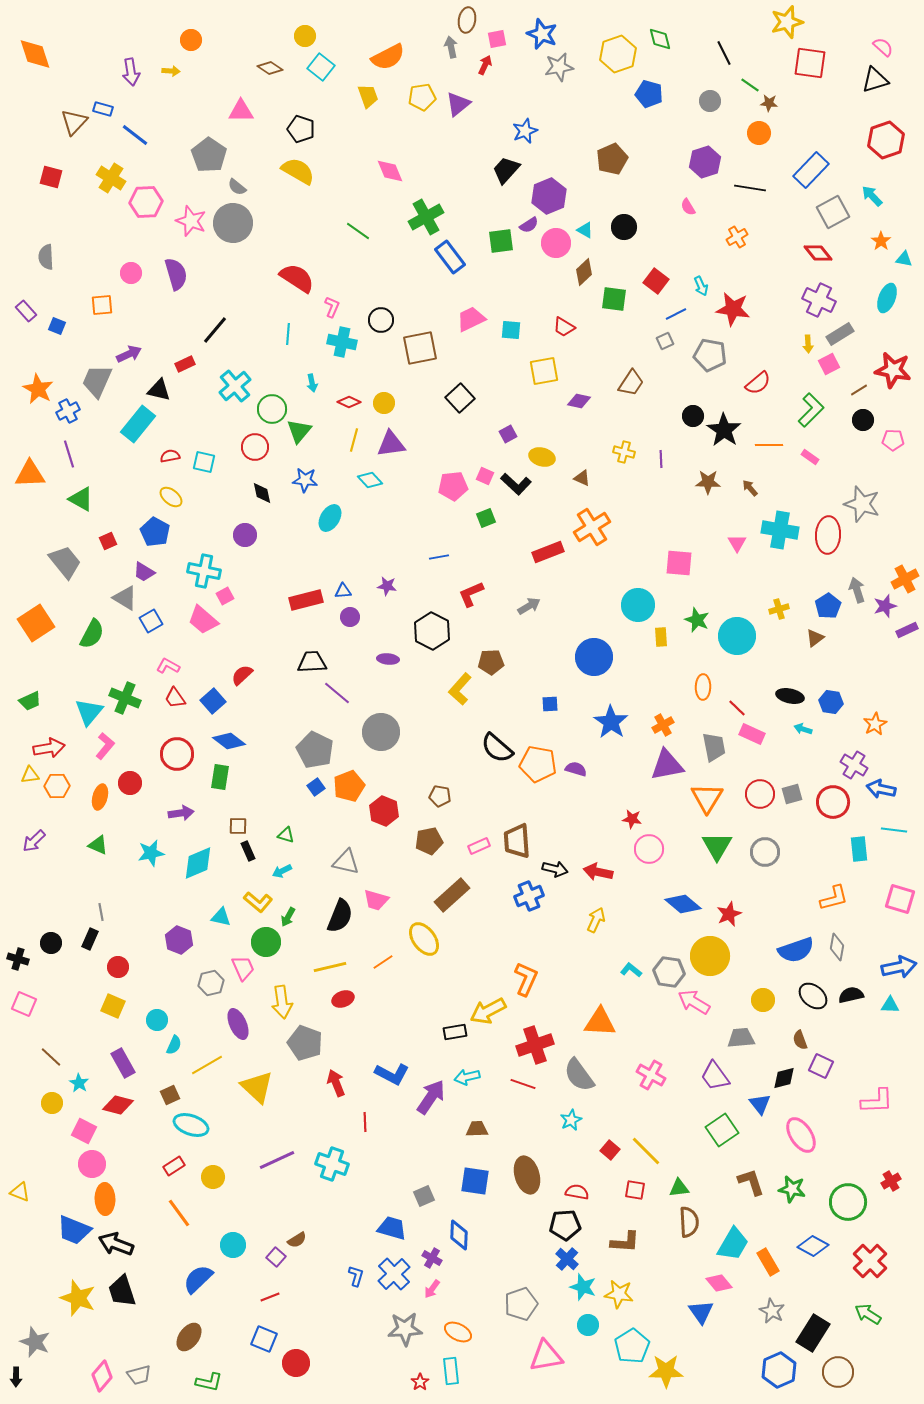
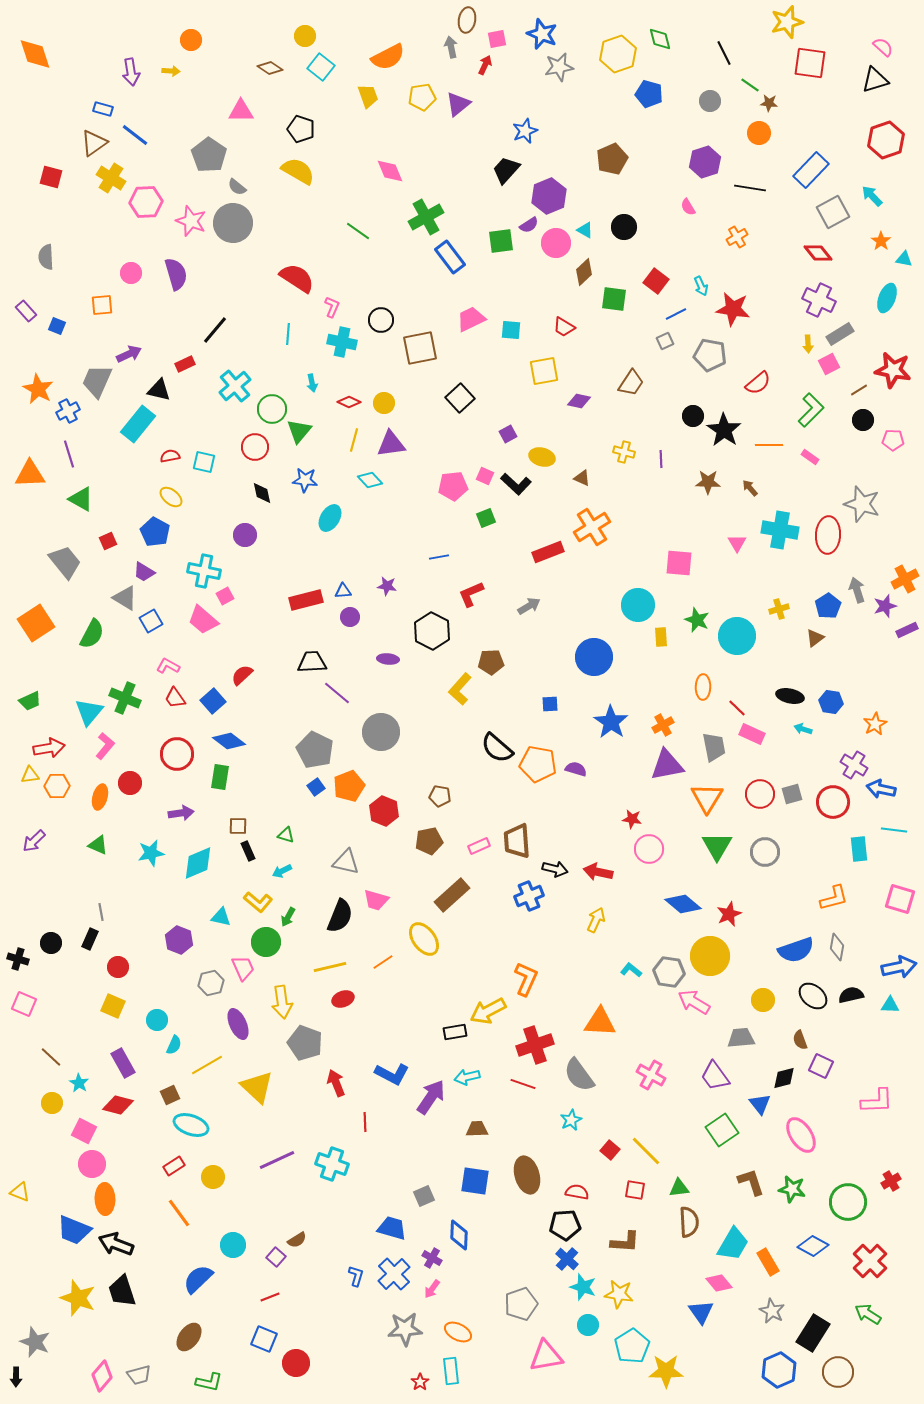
brown triangle at (74, 122): moved 20 px right, 21 px down; rotated 12 degrees clockwise
